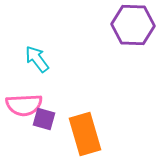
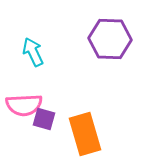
purple hexagon: moved 23 px left, 14 px down
cyan arrow: moved 4 px left, 7 px up; rotated 12 degrees clockwise
